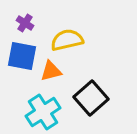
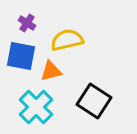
purple cross: moved 2 px right
blue square: moved 1 px left
black square: moved 3 px right, 3 px down; rotated 16 degrees counterclockwise
cyan cross: moved 7 px left, 5 px up; rotated 12 degrees counterclockwise
